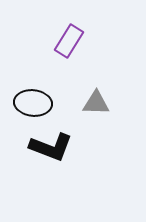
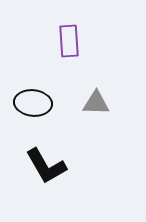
purple rectangle: rotated 36 degrees counterclockwise
black L-shape: moved 5 px left, 19 px down; rotated 39 degrees clockwise
